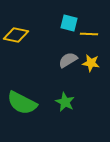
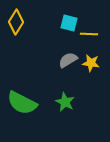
yellow diamond: moved 13 px up; rotated 70 degrees counterclockwise
